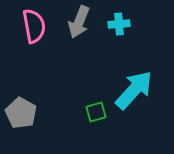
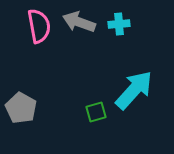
gray arrow: rotated 88 degrees clockwise
pink semicircle: moved 5 px right
gray pentagon: moved 5 px up
